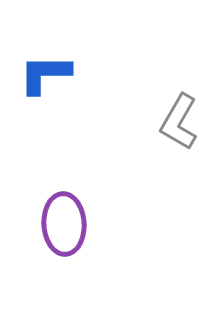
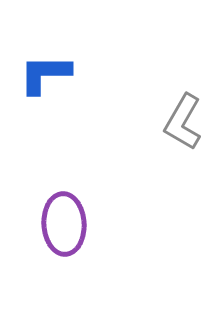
gray L-shape: moved 4 px right
